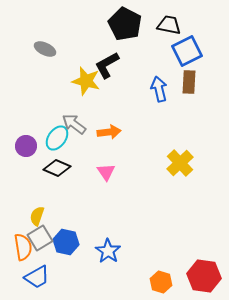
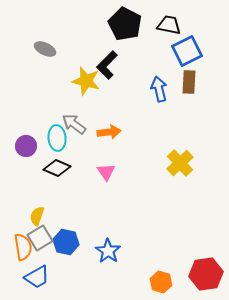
black L-shape: rotated 16 degrees counterclockwise
cyan ellipse: rotated 40 degrees counterclockwise
red hexagon: moved 2 px right, 2 px up; rotated 16 degrees counterclockwise
